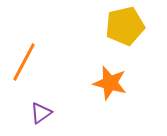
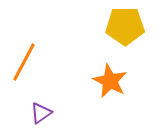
yellow pentagon: rotated 12 degrees clockwise
orange star: moved 2 px up; rotated 12 degrees clockwise
